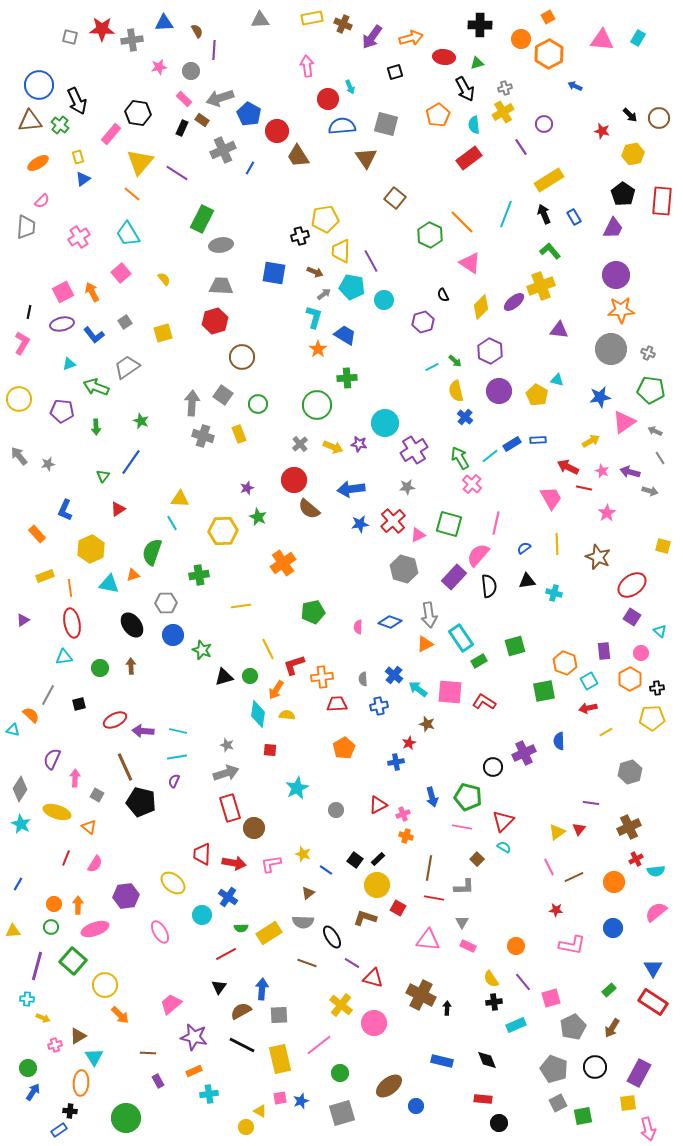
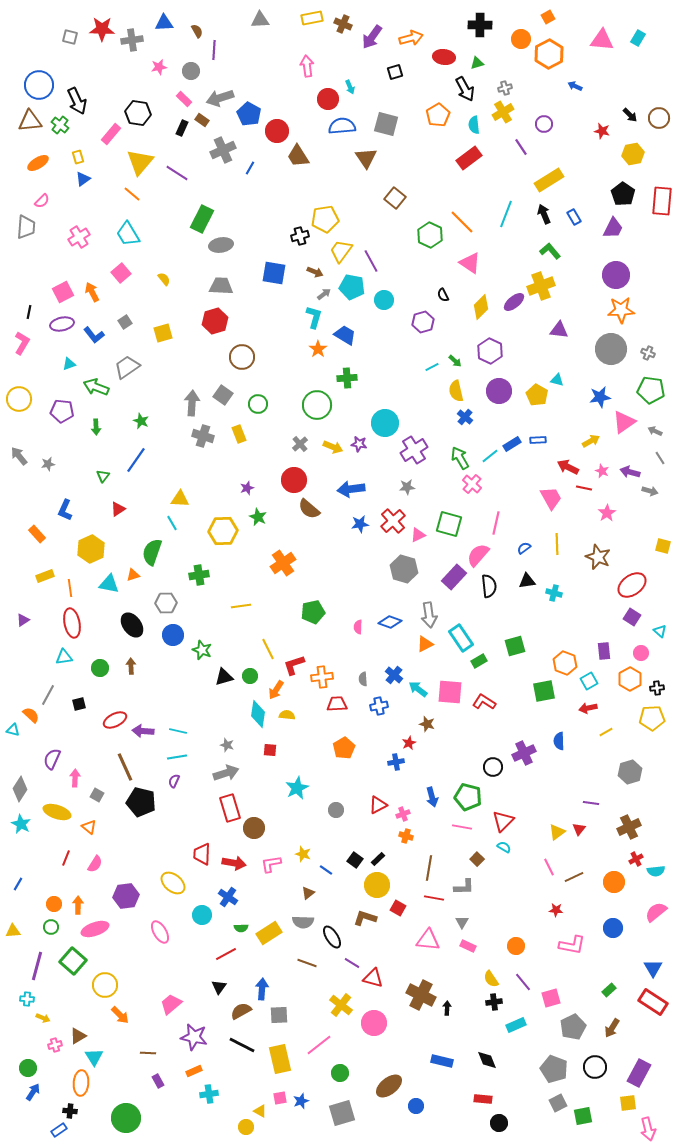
yellow trapezoid at (341, 251): rotated 35 degrees clockwise
blue line at (131, 462): moved 5 px right, 2 px up
